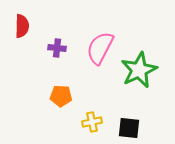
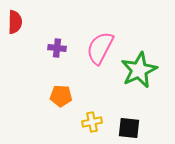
red semicircle: moved 7 px left, 4 px up
